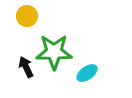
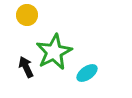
yellow circle: moved 1 px up
green star: rotated 27 degrees counterclockwise
